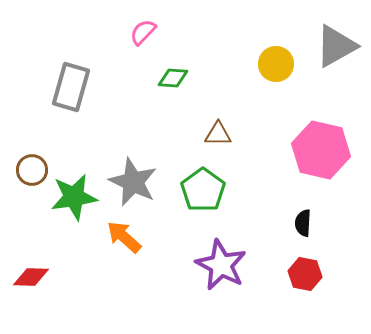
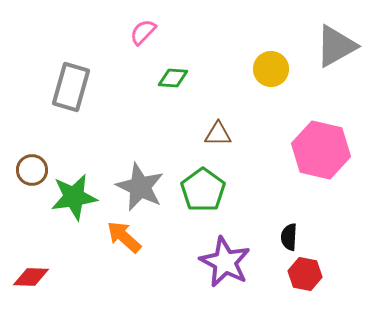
yellow circle: moved 5 px left, 5 px down
gray star: moved 7 px right, 5 px down
black semicircle: moved 14 px left, 14 px down
purple star: moved 4 px right, 3 px up
